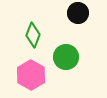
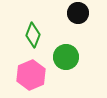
pink hexagon: rotated 8 degrees clockwise
